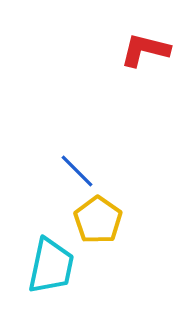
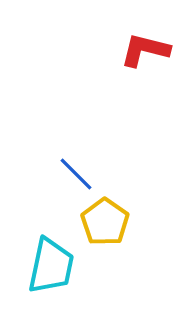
blue line: moved 1 px left, 3 px down
yellow pentagon: moved 7 px right, 2 px down
